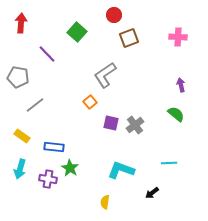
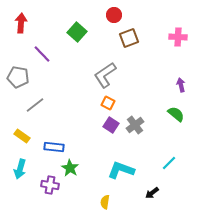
purple line: moved 5 px left
orange square: moved 18 px right, 1 px down; rotated 24 degrees counterclockwise
purple square: moved 2 px down; rotated 21 degrees clockwise
cyan line: rotated 42 degrees counterclockwise
purple cross: moved 2 px right, 6 px down
